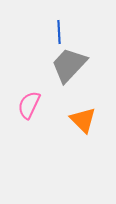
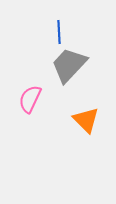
pink semicircle: moved 1 px right, 6 px up
orange triangle: moved 3 px right
